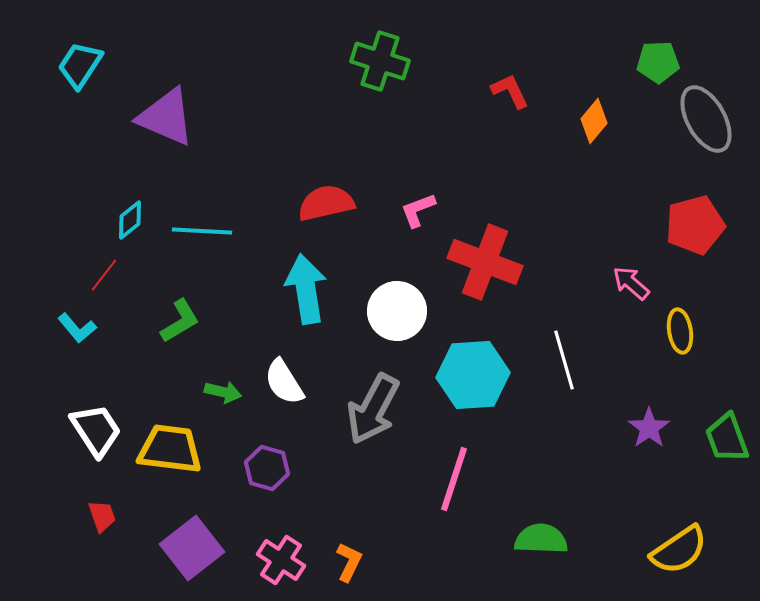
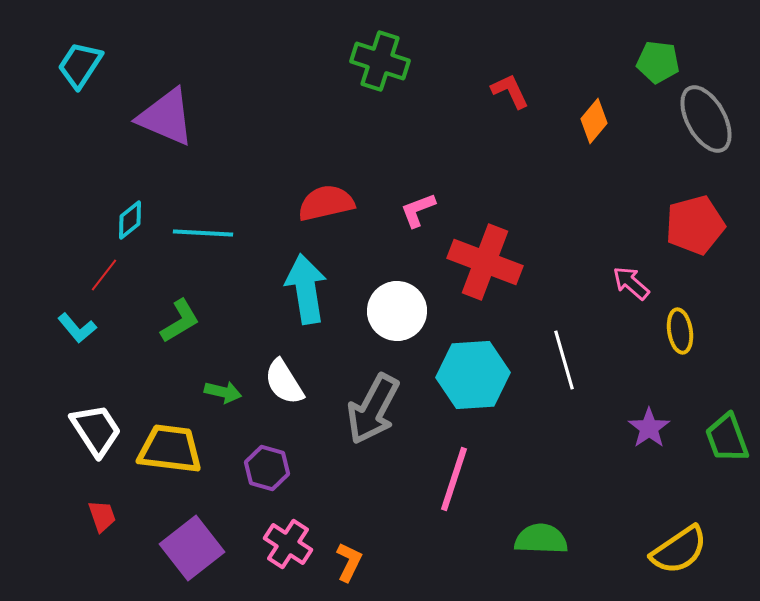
green pentagon: rotated 9 degrees clockwise
cyan line: moved 1 px right, 2 px down
pink cross: moved 7 px right, 16 px up
